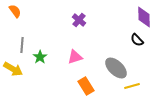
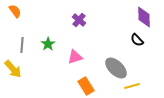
green star: moved 8 px right, 13 px up
yellow arrow: rotated 18 degrees clockwise
